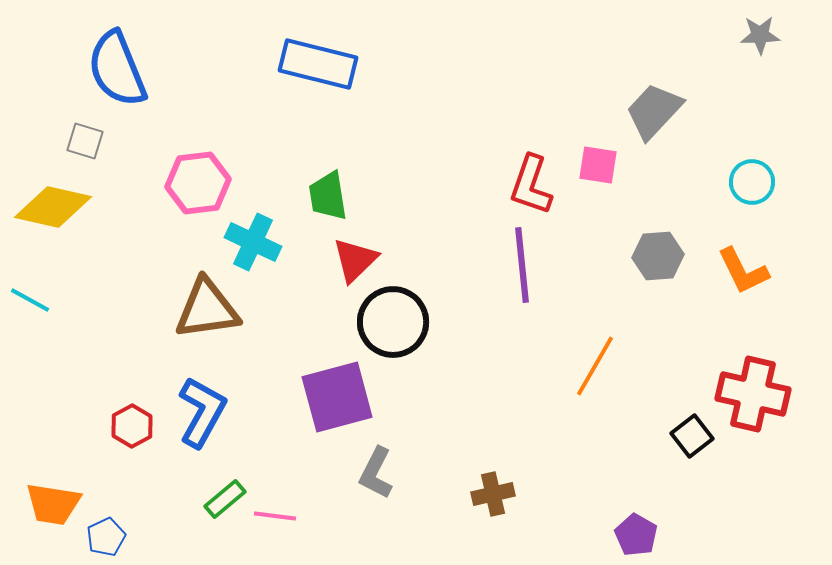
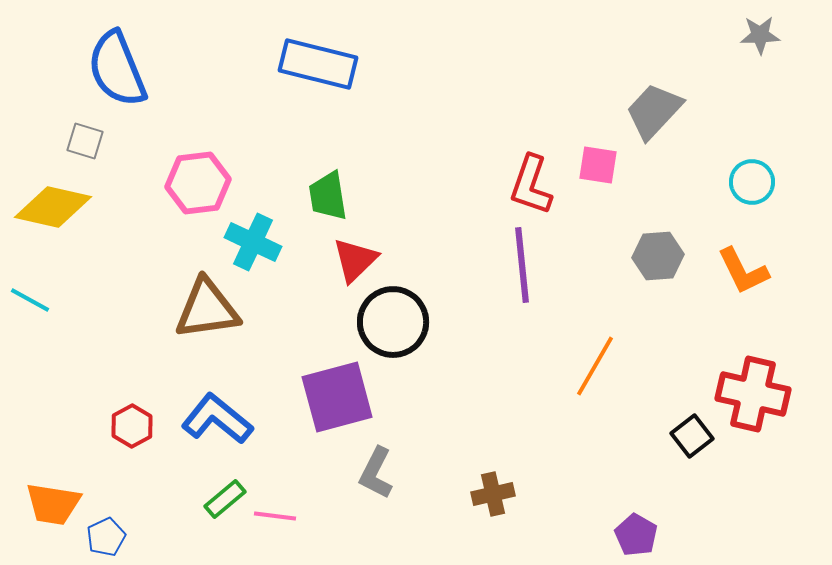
blue L-shape: moved 15 px right, 7 px down; rotated 80 degrees counterclockwise
